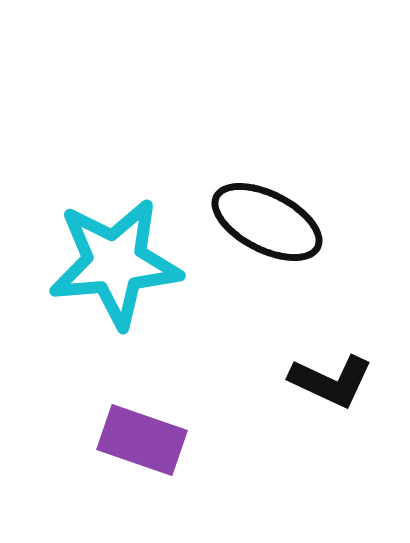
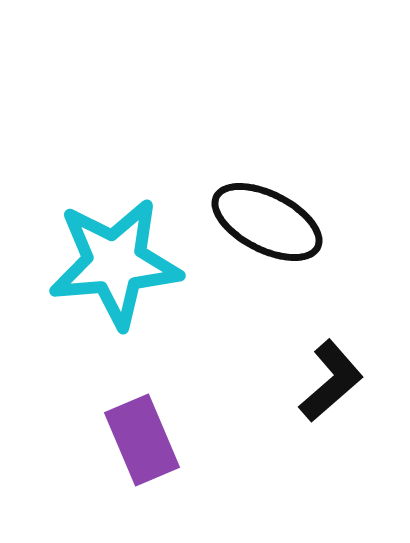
black L-shape: rotated 66 degrees counterclockwise
purple rectangle: rotated 48 degrees clockwise
